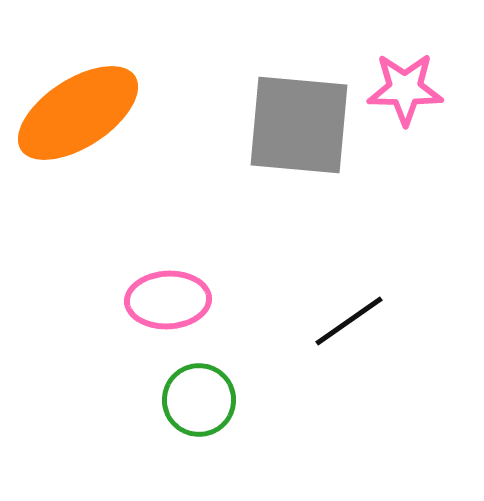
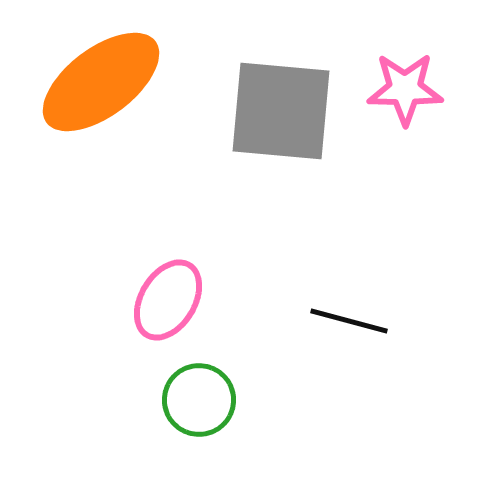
orange ellipse: moved 23 px right, 31 px up; rotated 4 degrees counterclockwise
gray square: moved 18 px left, 14 px up
pink ellipse: rotated 56 degrees counterclockwise
black line: rotated 50 degrees clockwise
